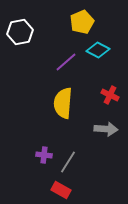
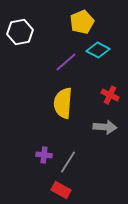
gray arrow: moved 1 px left, 2 px up
